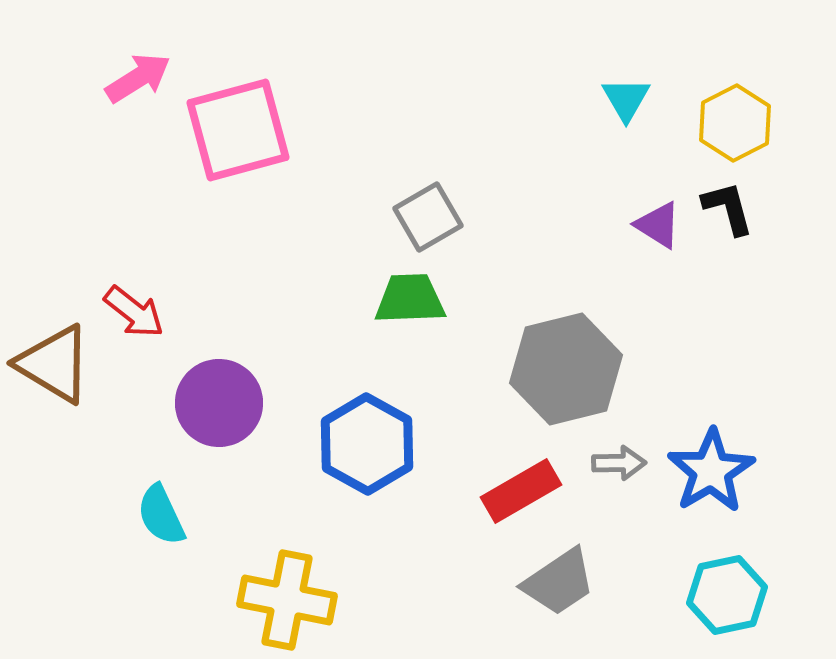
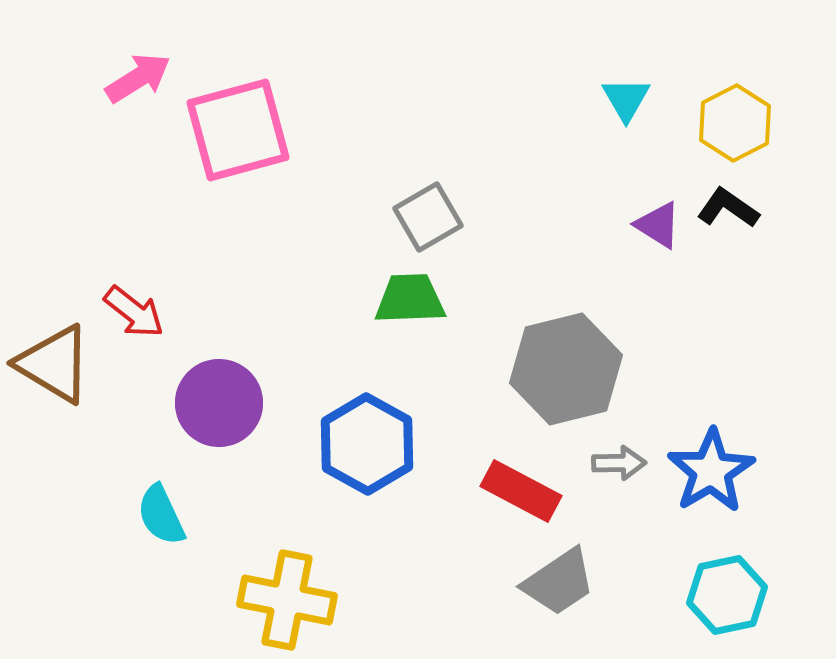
black L-shape: rotated 40 degrees counterclockwise
red rectangle: rotated 58 degrees clockwise
